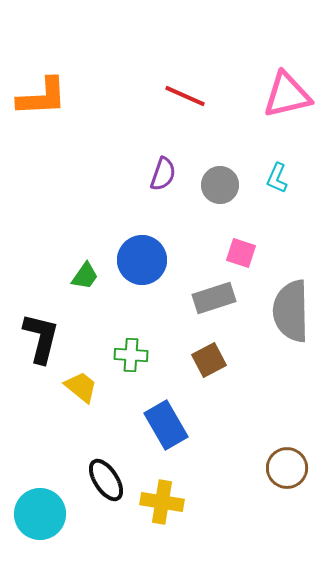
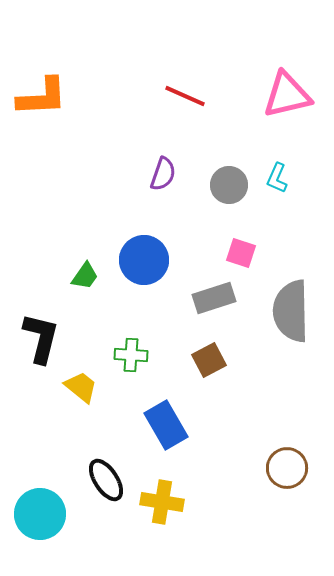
gray circle: moved 9 px right
blue circle: moved 2 px right
